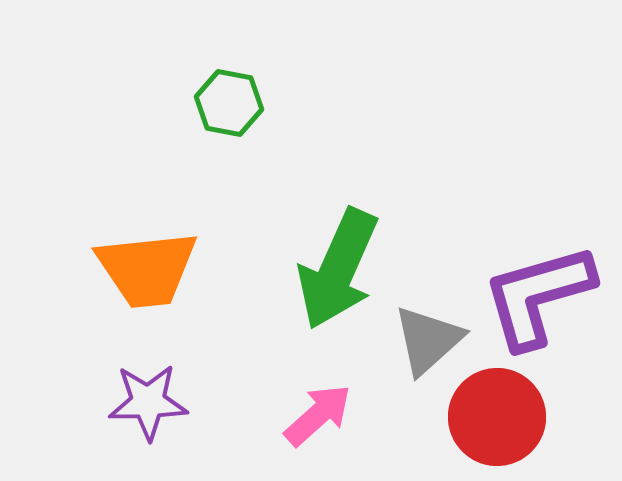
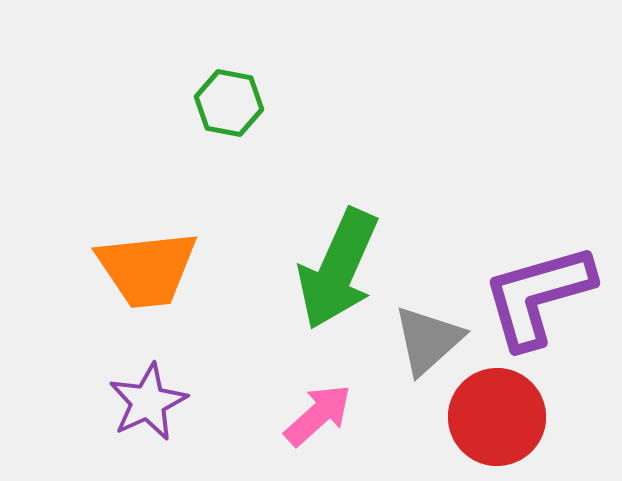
purple star: rotated 24 degrees counterclockwise
